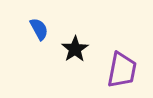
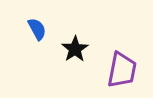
blue semicircle: moved 2 px left
